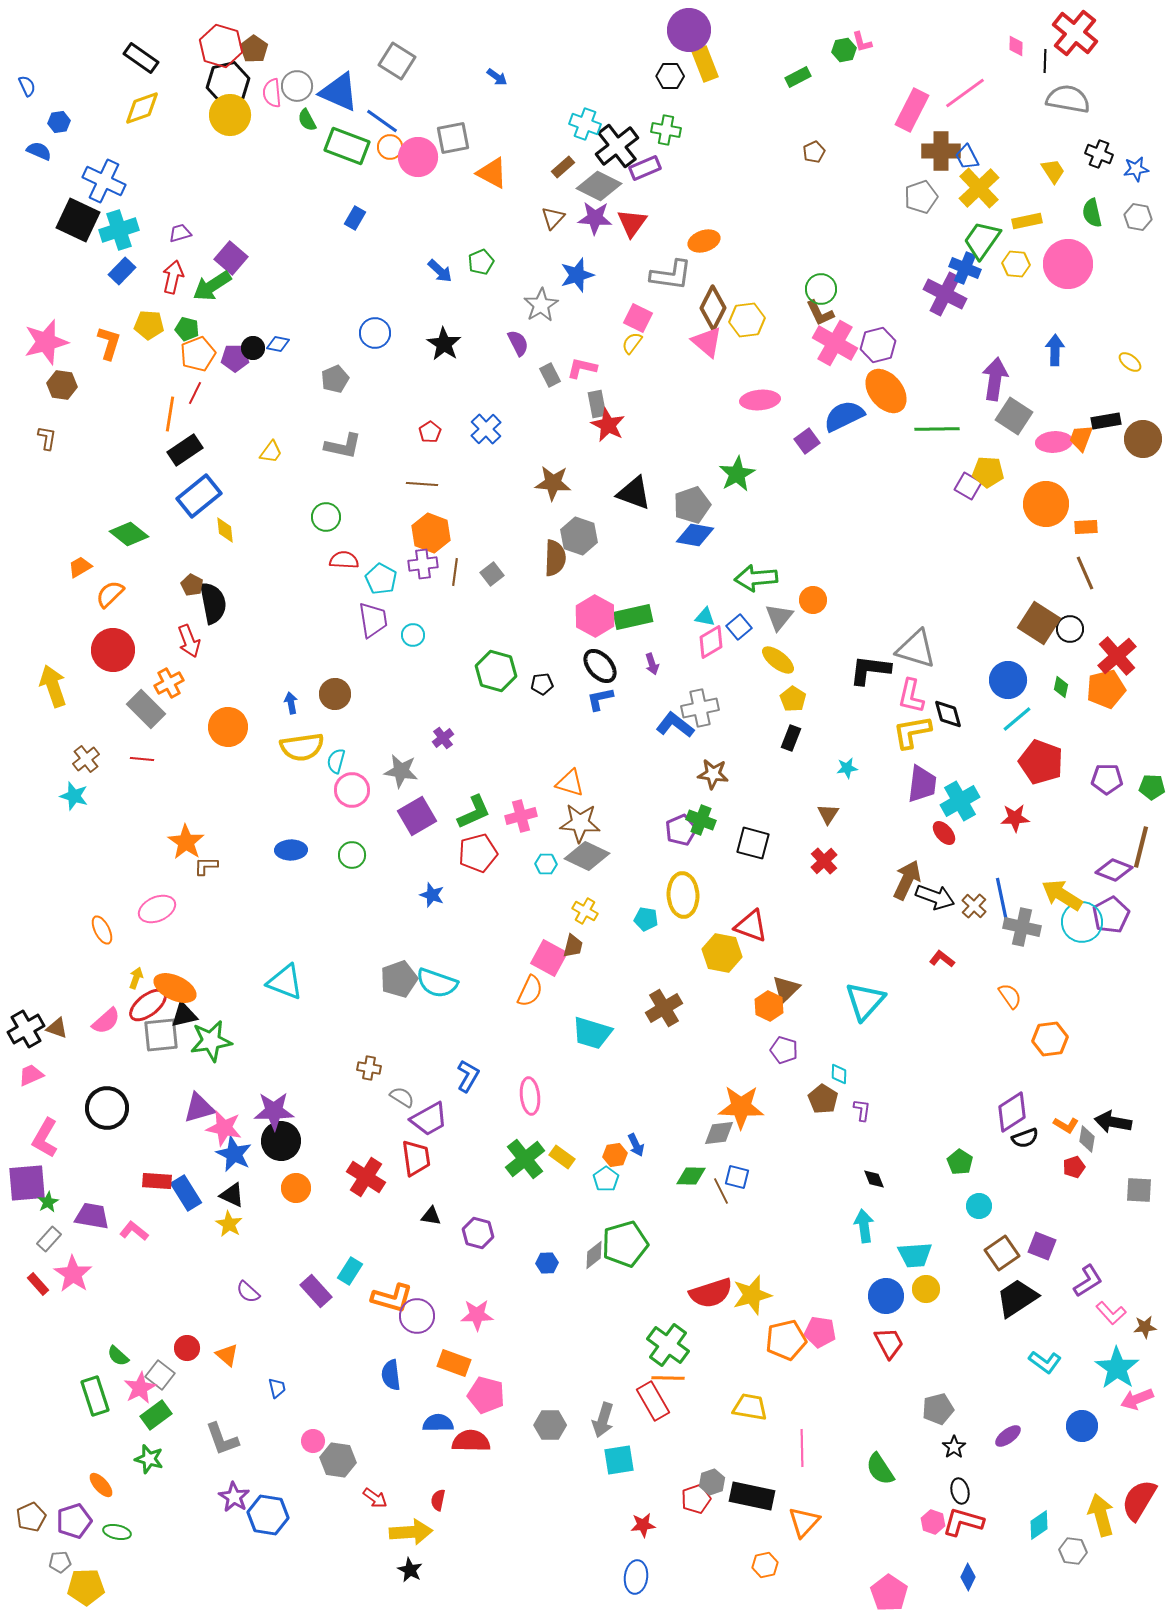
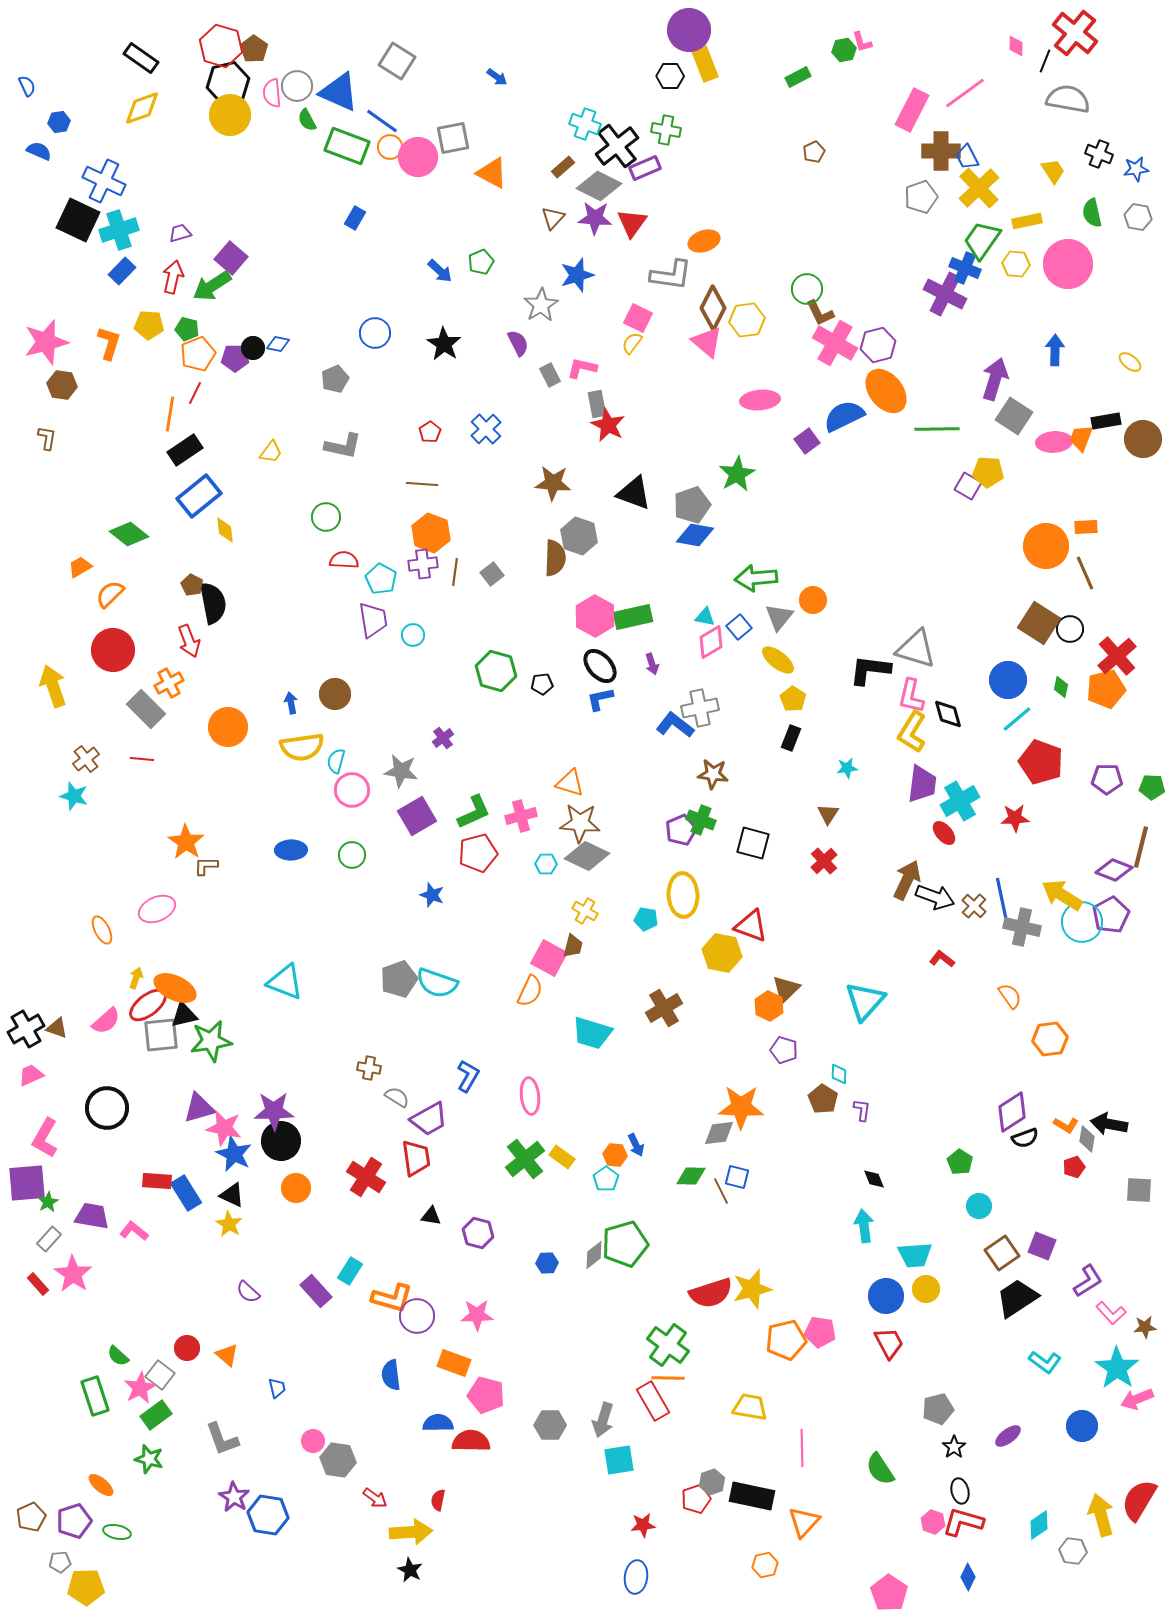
black line at (1045, 61): rotated 20 degrees clockwise
green circle at (821, 289): moved 14 px left
purple arrow at (995, 379): rotated 9 degrees clockwise
orange circle at (1046, 504): moved 42 px down
yellow L-shape at (912, 732): rotated 48 degrees counterclockwise
gray semicircle at (402, 1097): moved 5 px left
black arrow at (1113, 1122): moved 4 px left, 2 px down
orange hexagon at (615, 1155): rotated 15 degrees clockwise
yellow star at (752, 1295): moved 6 px up
orange ellipse at (101, 1485): rotated 8 degrees counterclockwise
